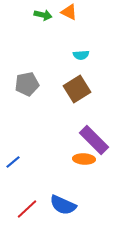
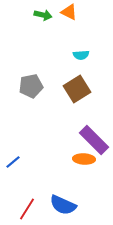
gray pentagon: moved 4 px right, 2 px down
red line: rotated 15 degrees counterclockwise
